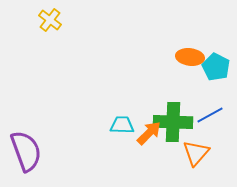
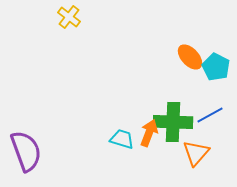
yellow cross: moved 19 px right, 3 px up
orange ellipse: rotated 40 degrees clockwise
cyan trapezoid: moved 14 px down; rotated 15 degrees clockwise
orange arrow: rotated 24 degrees counterclockwise
